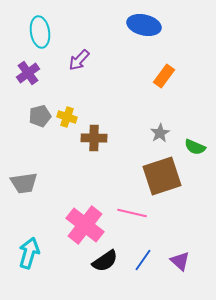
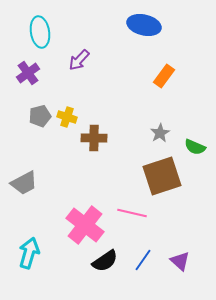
gray trapezoid: rotated 20 degrees counterclockwise
